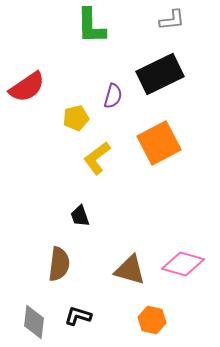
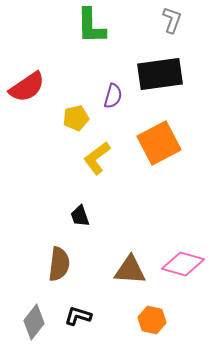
gray L-shape: rotated 64 degrees counterclockwise
black rectangle: rotated 18 degrees clockwise
brown triangle: rotated 12 degrees counterclockwise
gray diamond: rotated 32 degrees clockwise
